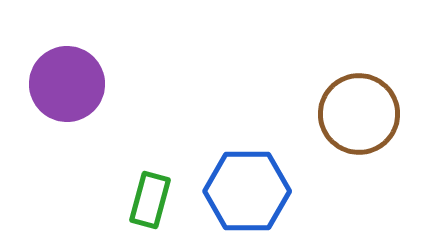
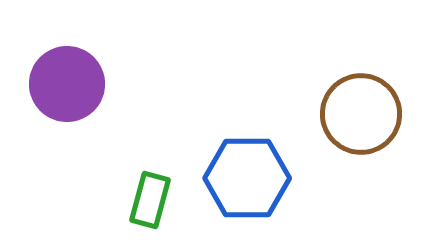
brown circle: moved 2 px right
blue hexagon: moved 13 px up
